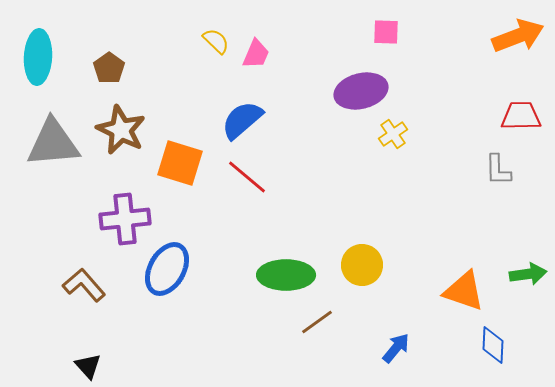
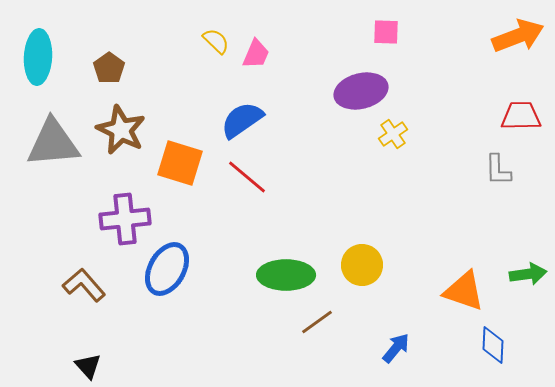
blue semicircle: rotated 6 degrees clockwise
